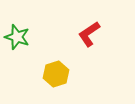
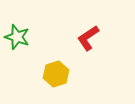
red L-shape: moved 1 px left, 4 px down
